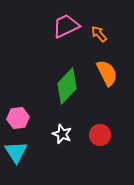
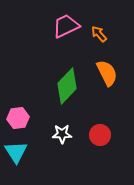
white star: rotated 24 degrees counterclockwise
